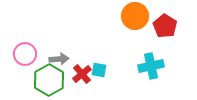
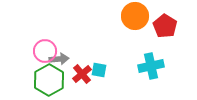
pink circle: moved 20 px right, 3 px up
